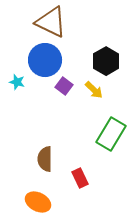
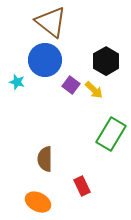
brown triangle: rotated 12 degrees clockwise
purple square: moved 7 px right, 1 px up
red rectangle: moved 2 px right, 8 px down
